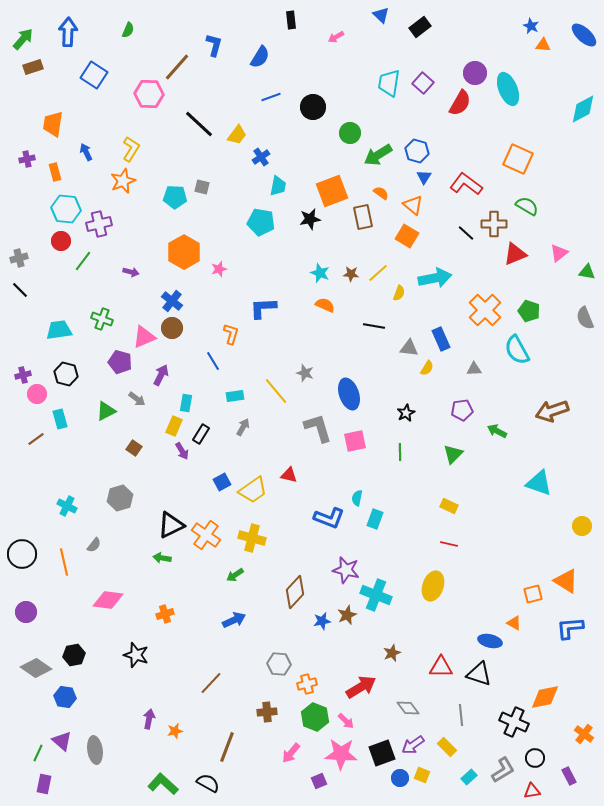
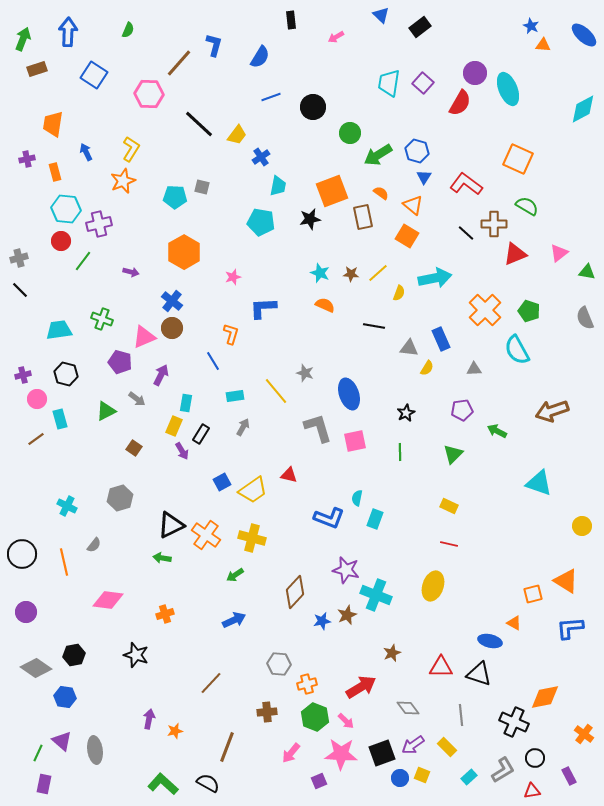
green arrow at (23, 39): rotated 20 degrees counterclockwise
brown rectangle at (33, 67): moved 4 px right, 2 px down
brown line at (177, 67): moved 2 px right, 4 px up
pink star at (219, 269): moved 14 px right, 8 px down
pink circle at (37, 394): moved 5 px down
